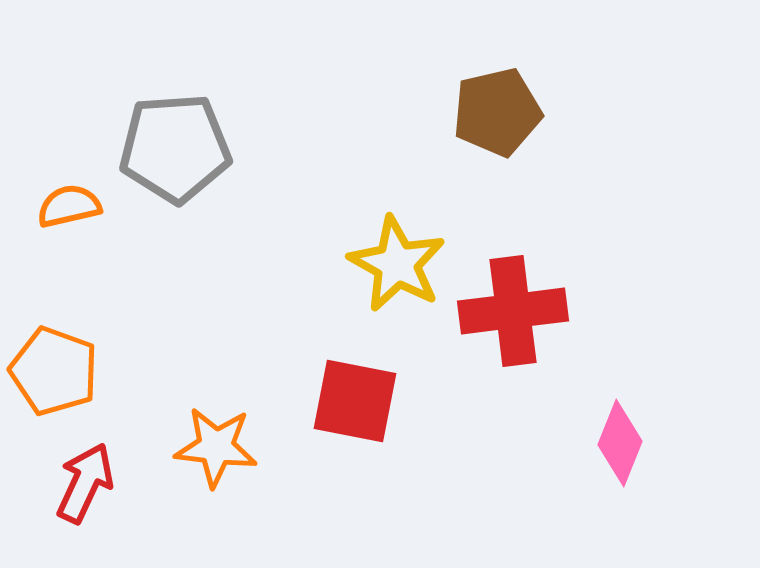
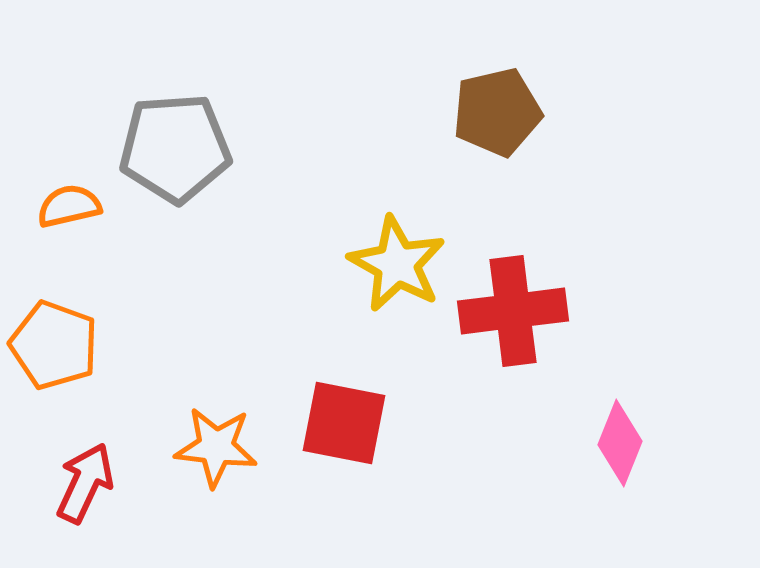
orange pentagon: moved 26 px up
red square: moved 11 px left, 22 px down
